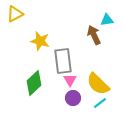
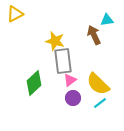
yellow star: moved 15 px right
pink triangle: rotated 24 degrees clockwise
